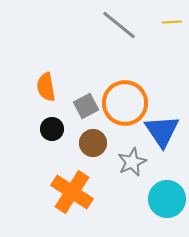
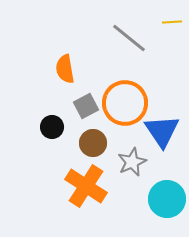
gray line: moved 10 px right, 13 px down
orange semicircle: moved 19 px right, 18 px up
black circle: moved 2 px up
orange cross: moved 14 px right, 6 px up
